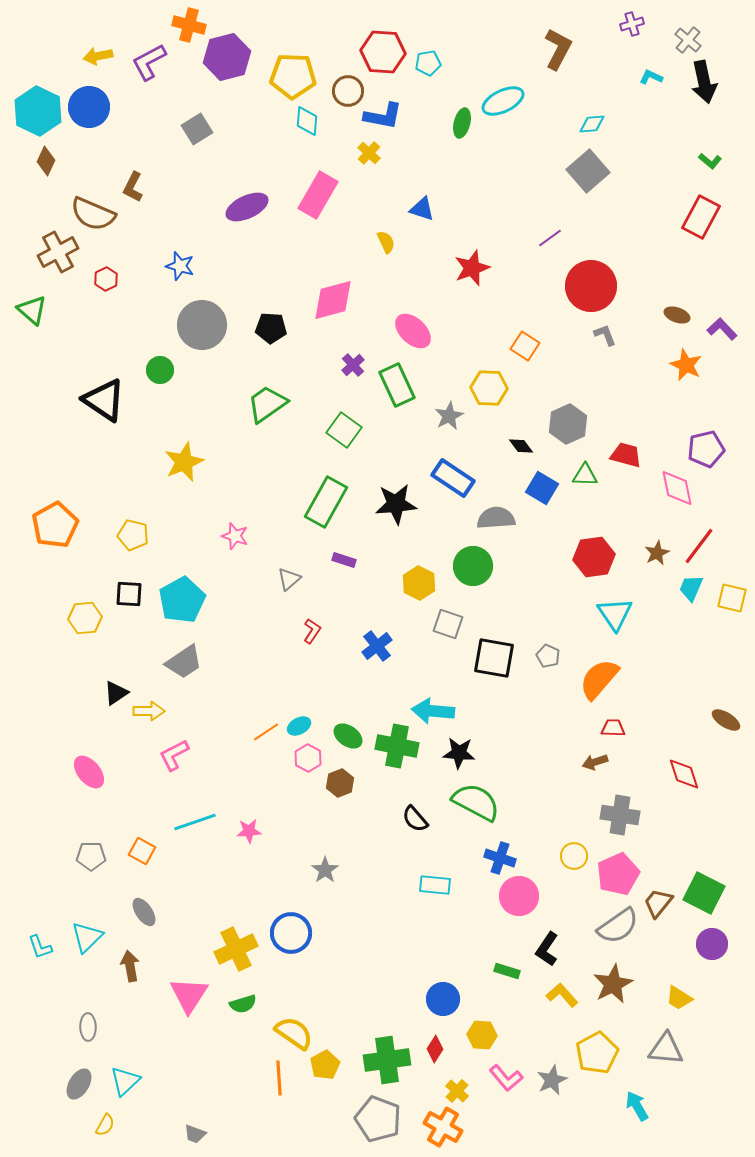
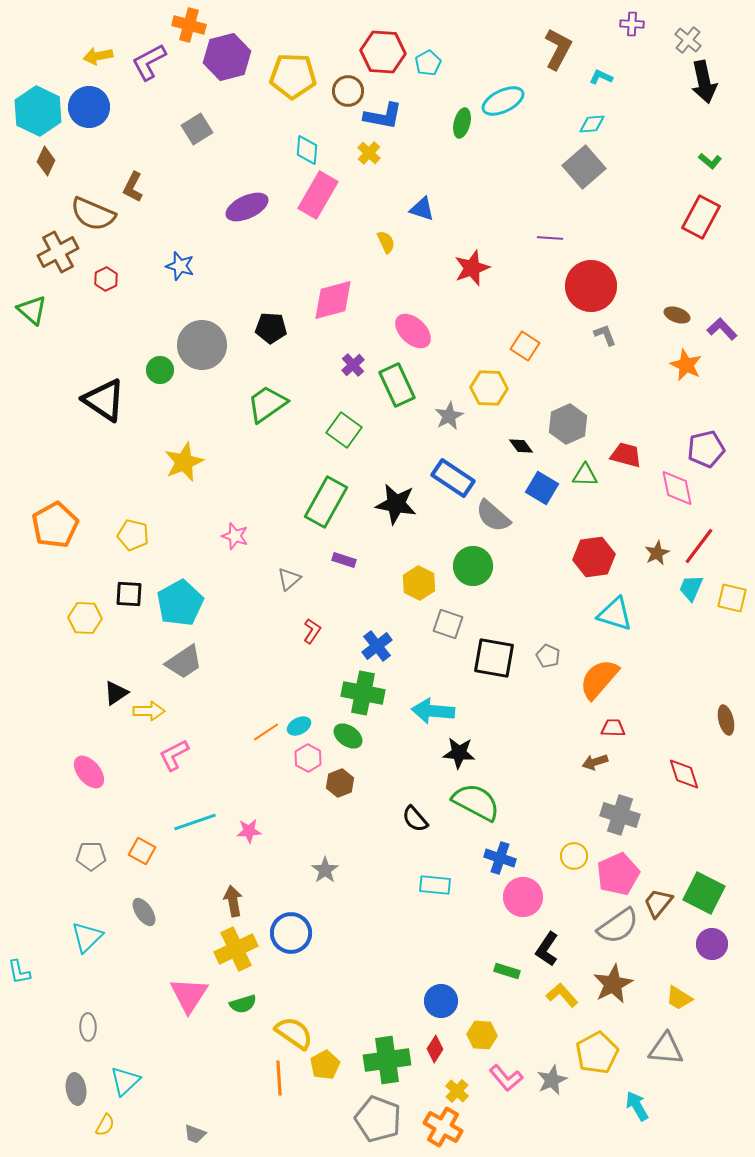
purple cross at (632, 24): rotated 20 degrees clockwise
cyan pentagon at (428, 63): rotated 20 degrees counterclockwise
cyan L-shape at (651, 77): moved 50 px left
cyan diamond at (307, 121): moved 29 px down
gray square at (588, 171): moved 4 px left, 4 px up
purple line at (550, 238): rotated 40 degrees clockwise
gray circle at (202, 325): moved 20 px down
black star at (396, 504): rotated 15 degrees clockwise
gray semicircle at (496, 518): moved 3 px left, 2 px up; rotated 135 degrees counterclockwise
cyan pentagon at (182, 600): moved 2 px left, 3 px down
cyan triangle at (615, 614): rotated 39 degrees counterclockwise
yellow hexagon at (85, 618): rotated 8 degrees clockwise
brown ellipse at (726, 720): rotated 44 degrees clockwise
green cross at (397, 746): moved 34 px left, 53 px up
gray cross at (620, 815): rotated 9 degrees clockwise
pink circle at (519, 896): moved 4 px right, 1 px down
cyan L-shape at (40, 947): moved 21 px left, 25 px down; rotated 8 degrees clockwise
brown arrow at (130, 966): moved 103 px right, 65 px up
blue circle at (443, 999): moved 2 px left, 2 px down
gray ellipse at (79, 1084): moved 3 px left, 5 px down; rotated 40 degrees counterclockwise
